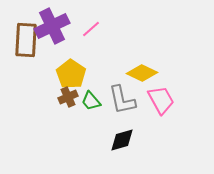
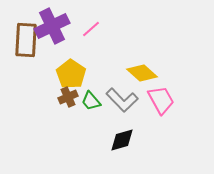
yellow diamond: rotated 16 degrees clockwise
gray L-shape: rotated 32 degrees counterclockwise
